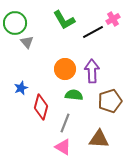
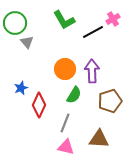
green semicircle: rotated 114 degrees clockwise
red diamond: moved 2 px left, 2 px up; rotated 10 degrees clockwise
pink triangle: moved 3 px right; rotated 18 degrees counterclockwise
